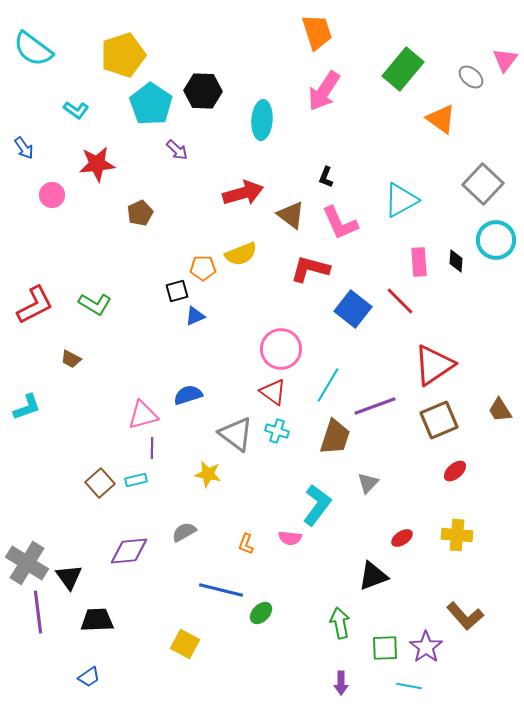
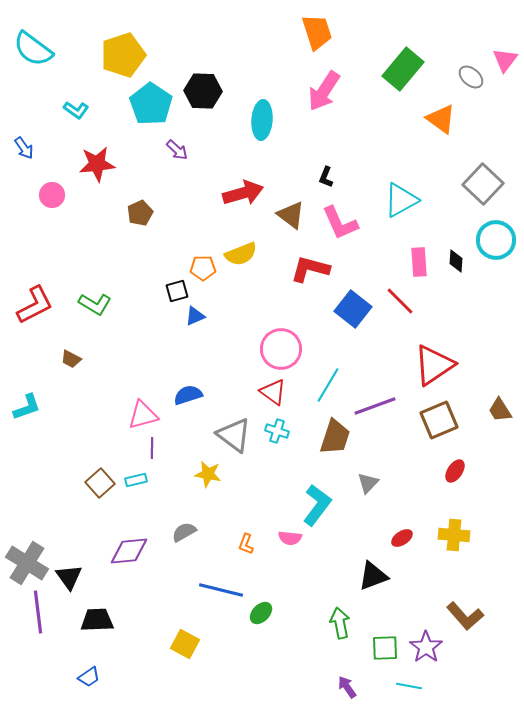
gray triangle at (236, 434): moved 2 px left, 1 px down
red ellipse at (455, 471): rotated 15 degrees counterclockwise
yellow cross at (457, 535): moved 3 px left
purple arrow at (341, 683): moved 6 px right, 4 px down; rotated 145 degrees clockwise
